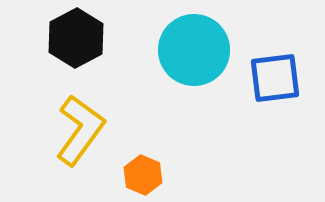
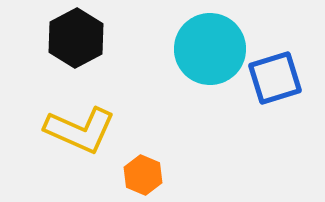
cyan circle: moved 16 px right, 1 px up
blue square: rotated 10 degrees counterclockwise
yellow L-shape: rotated 78 degrees clockwise
